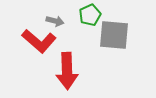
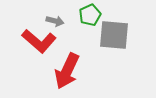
red arrow: rotated 27 degrees clockwise
